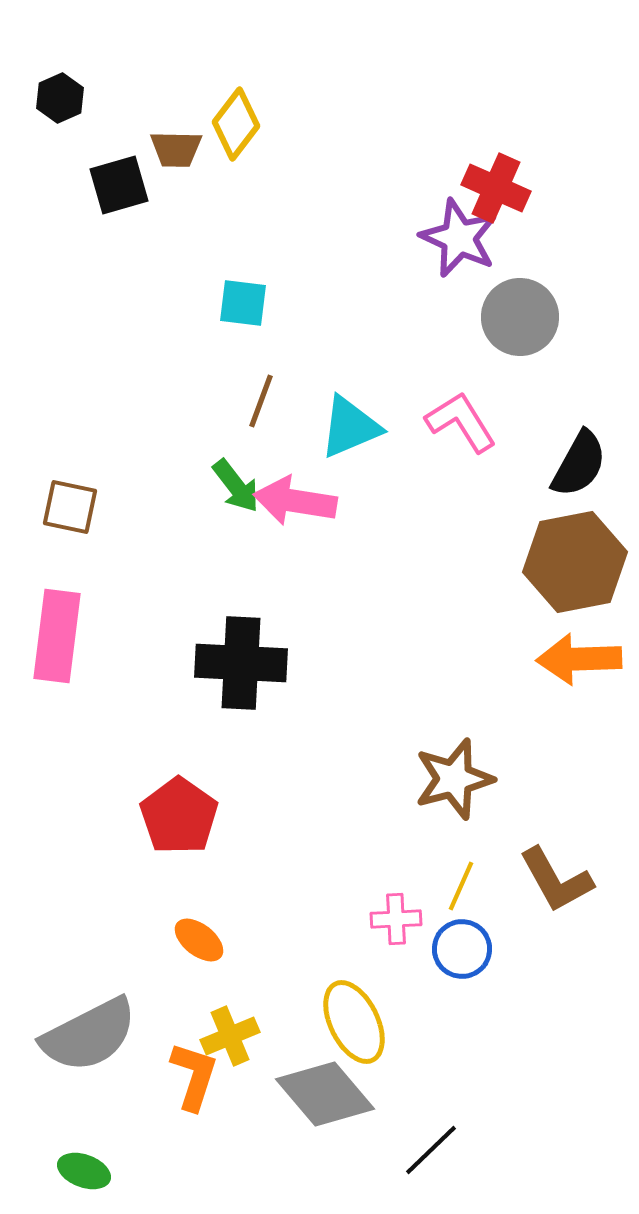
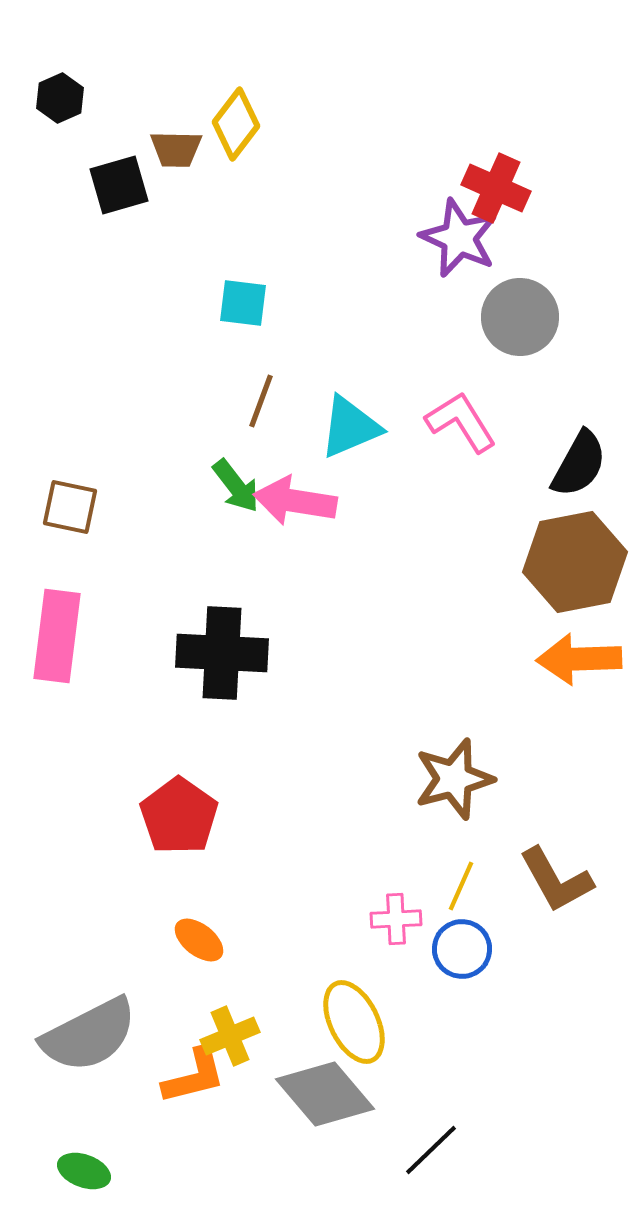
black cross: moved 19 px left, 10 px up
orange L-shape: rotated 58 degrees clockwise
